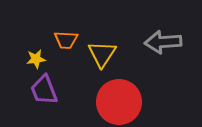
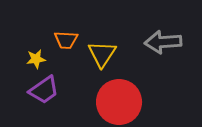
purple trapezoid: rotated 104 degrees counterclockwise
